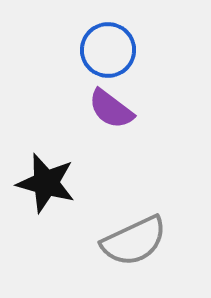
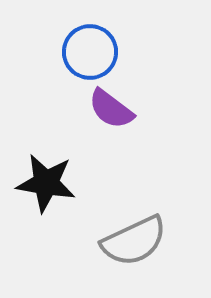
blue circle: moved 18 px left, 2 px down
black star: rotated 6 degrees counterclockwise
